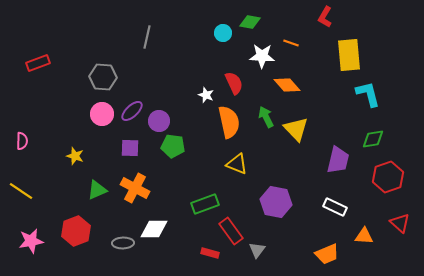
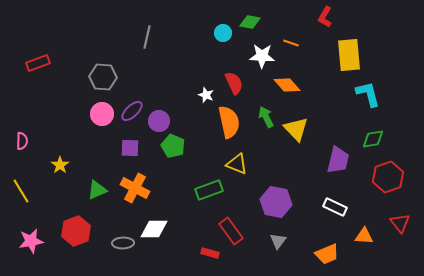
green pentagon at (173, 146): rotated 15 degrees clockwise
yellow star at (75, 156): moved 15 px left, 9 px down; rotated 18 degrees clockwise
yellow line at (21, 191): rotated 25 degrees clockwise
green rectangle at (205, 204): moved 4 px right, 14 px up
red triangle at (400, 223): rotated 10 degrees clockwise
gray triangle at (257, 250): moved 21 px right, 9 px up
